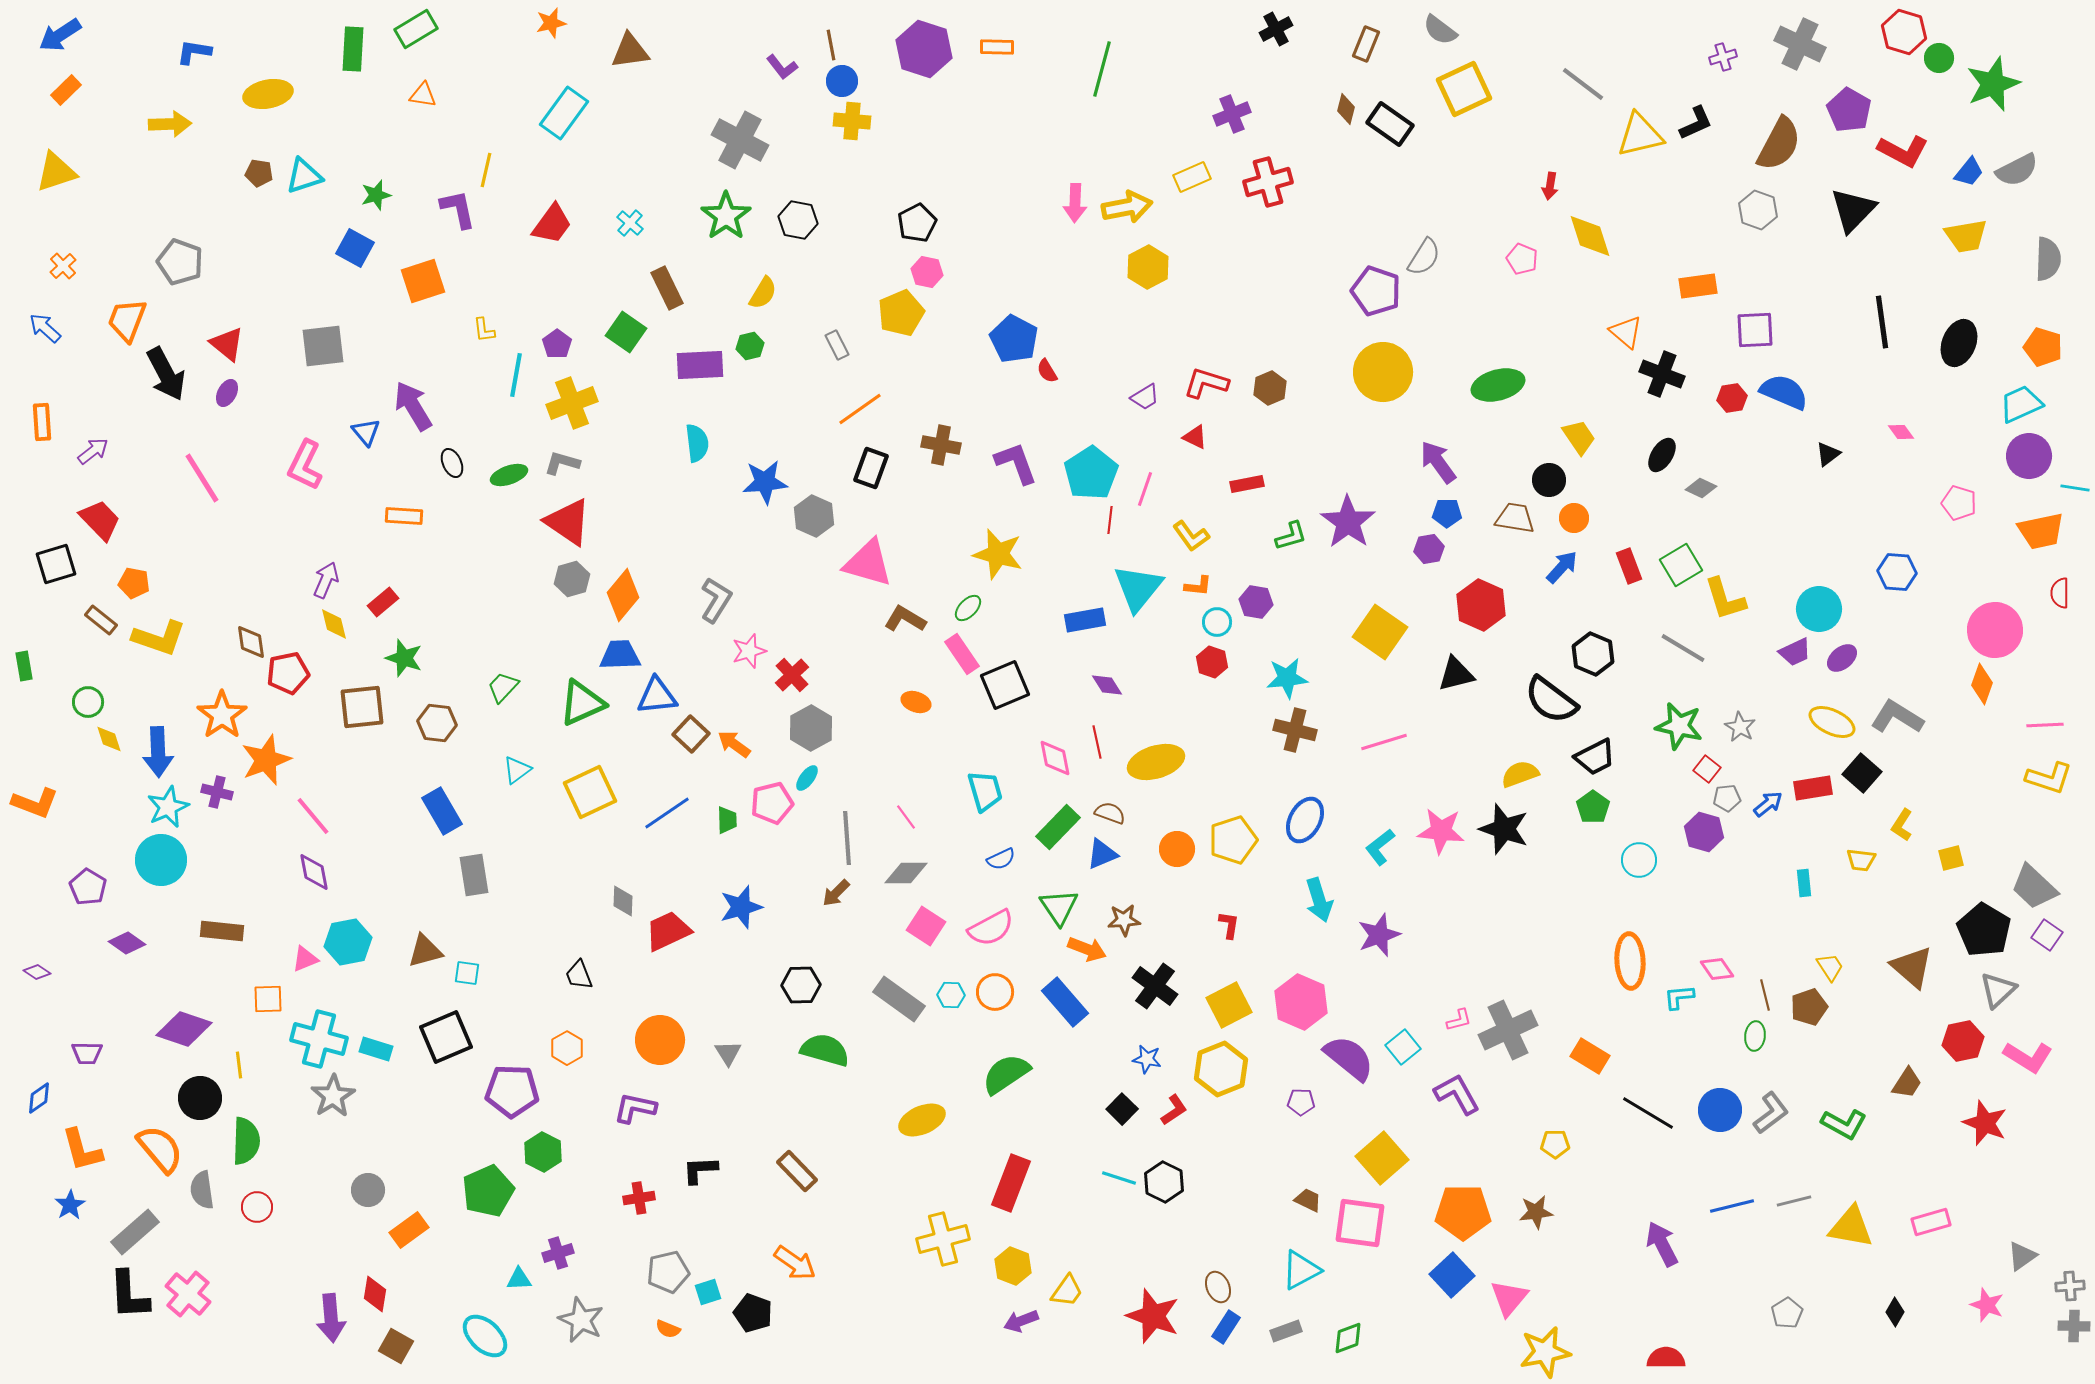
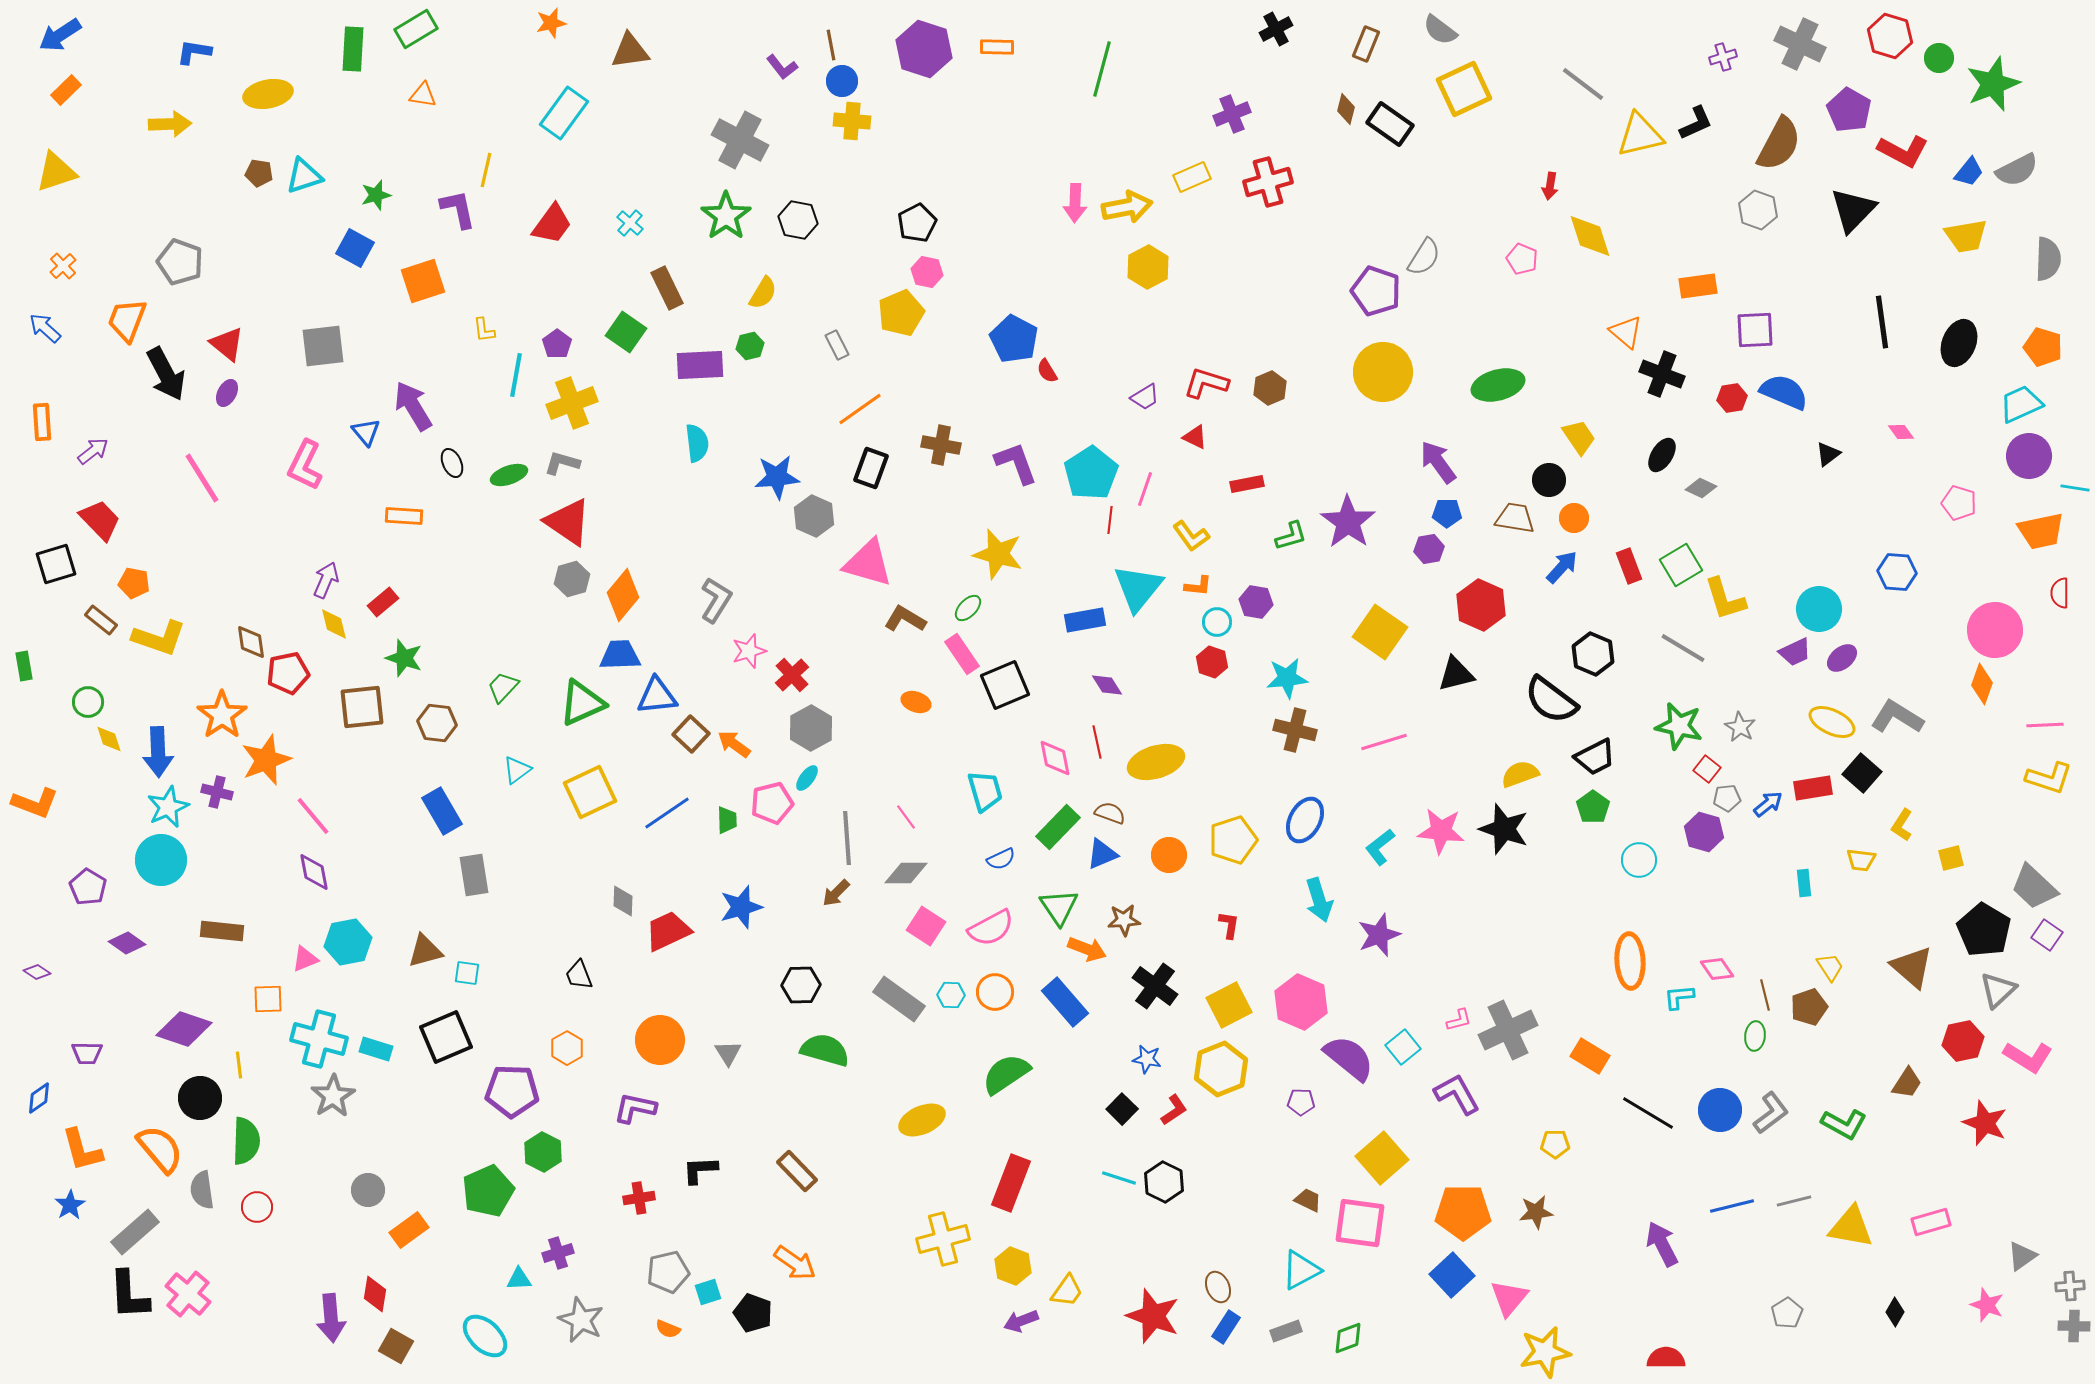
red hexagon at (1904, 32): moved 14 px left, 4 px down
blue star at (765, 482): moved 12 px right, 5 px up
orange circle at (1177, 849): moved 8 px left, 6 px down
